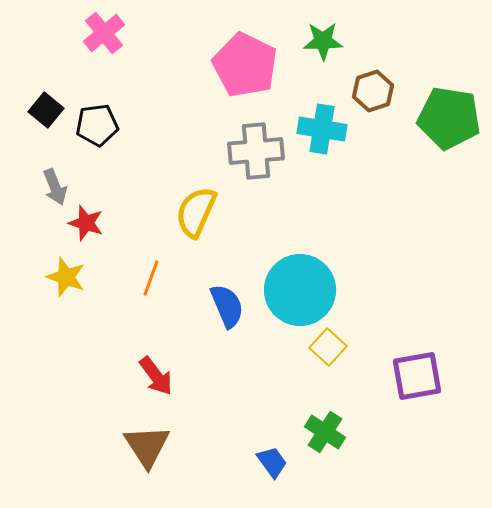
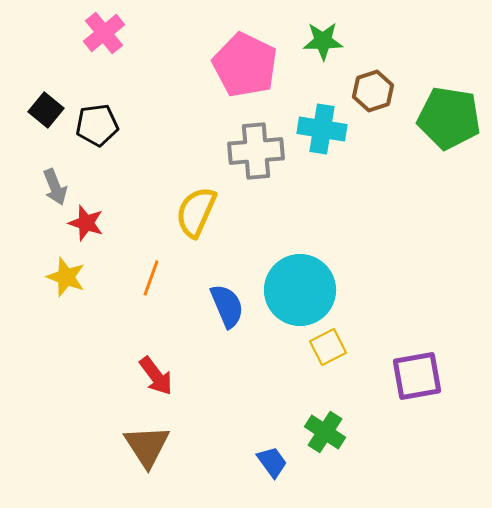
yellow square: rotated 21 degrees clockwise
